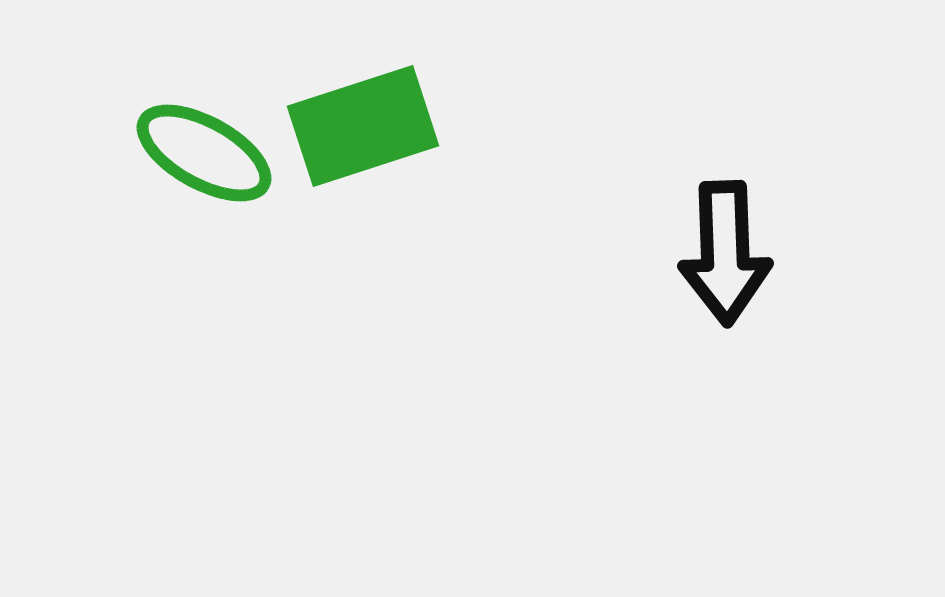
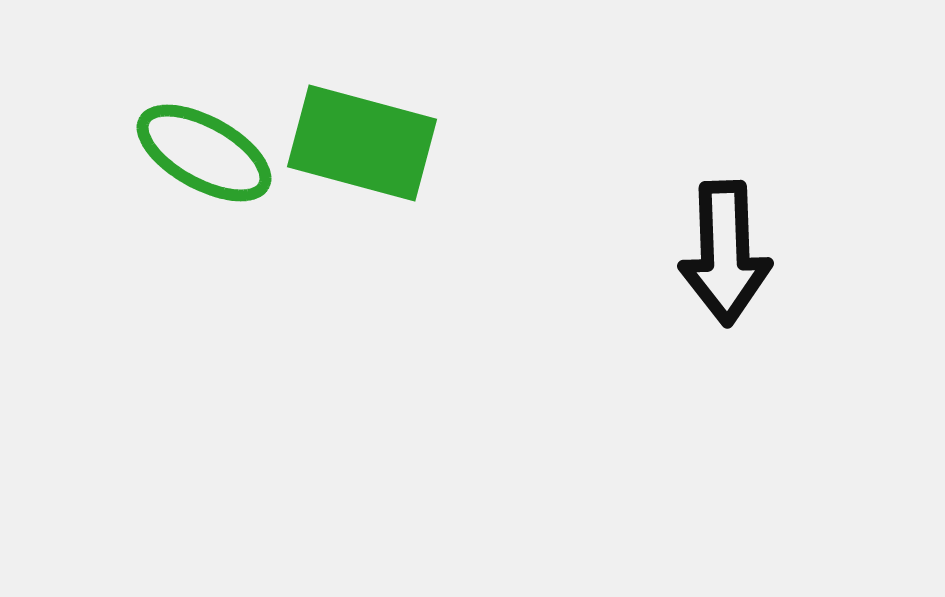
green rectangle: moved 1 px left, 17 px down; rotated 33 degrees clockwise
